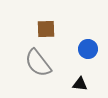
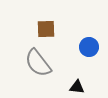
blue circle: moved 1 px right, 2 px up
black triangle: moved 3 px left, 3 px down
